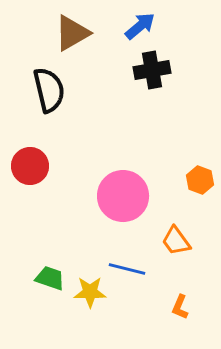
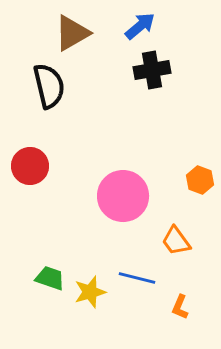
black semicircle: moved 4 px up
blue line: moved 10 px right, 9 px down
yellow star: rotated 16 degrees counterclockwise
